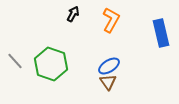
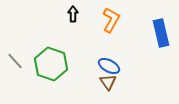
black arrow: rotated 28 degrees counterclockwise
blue ellipse: rotated 60 degrees clockwise
